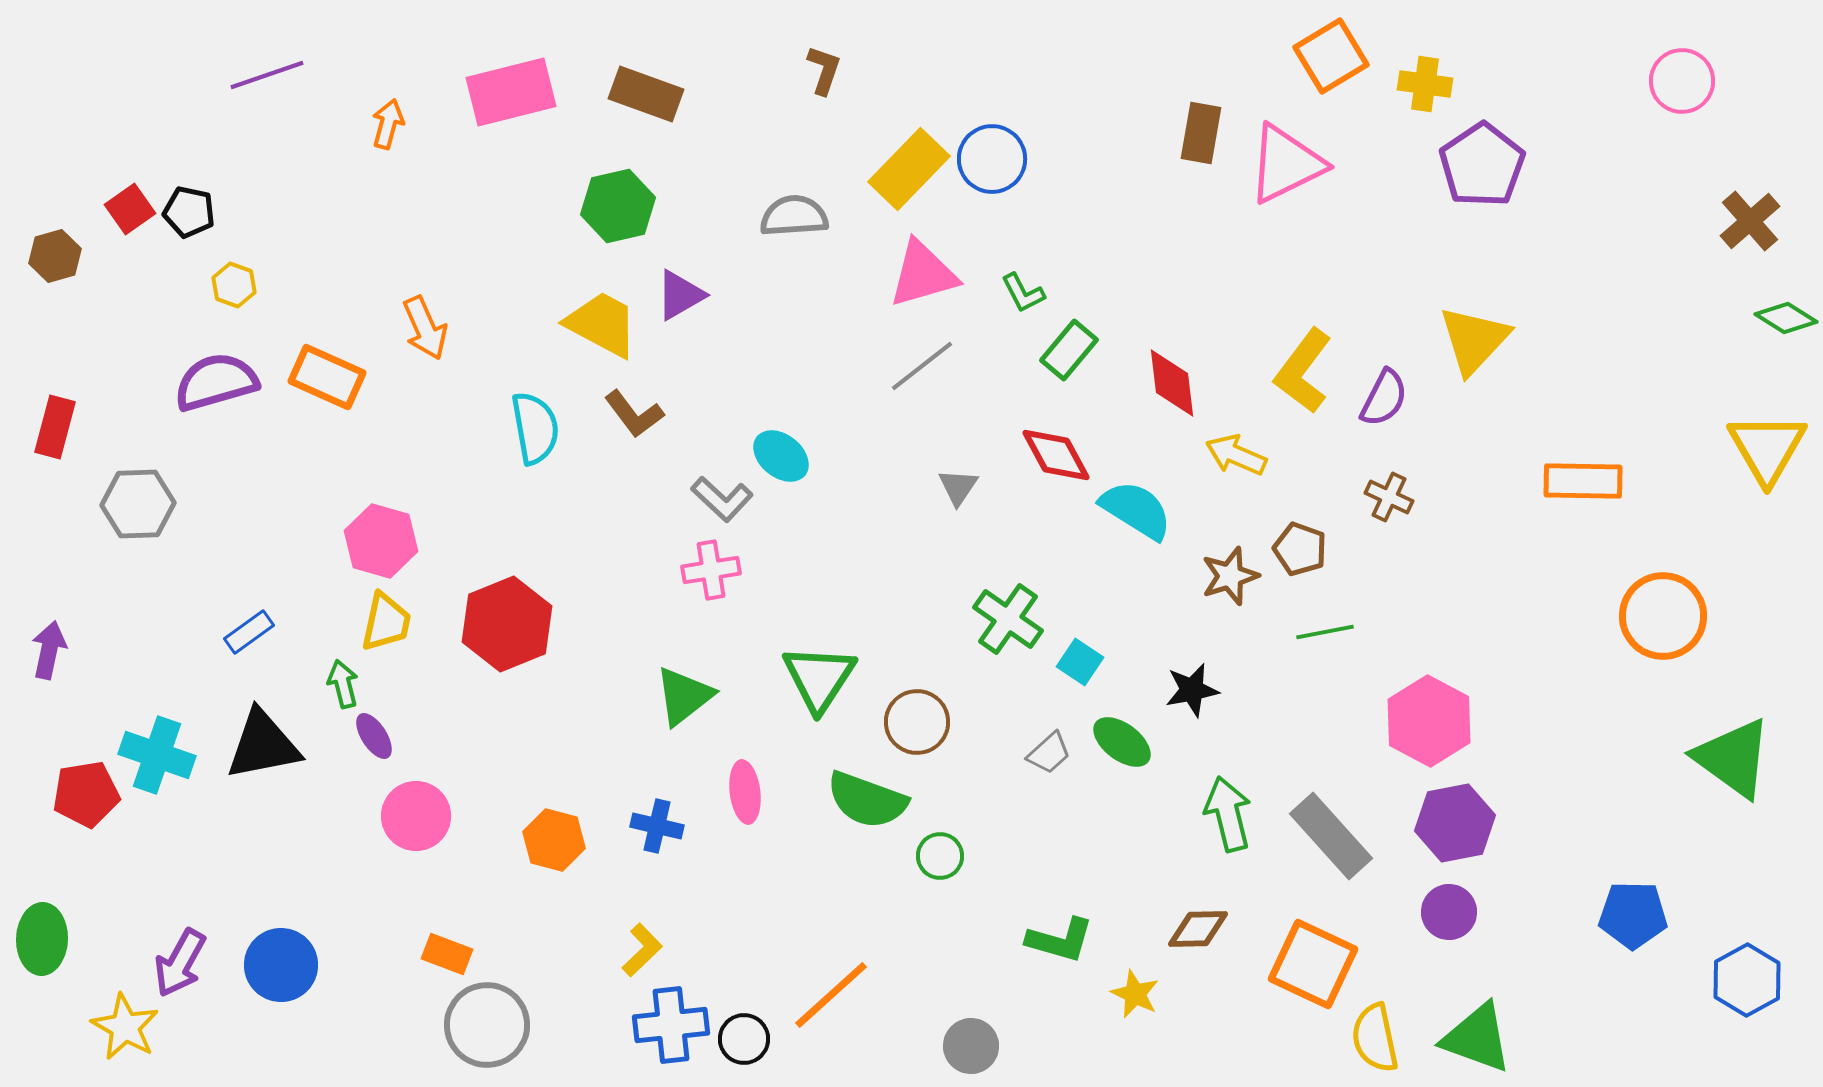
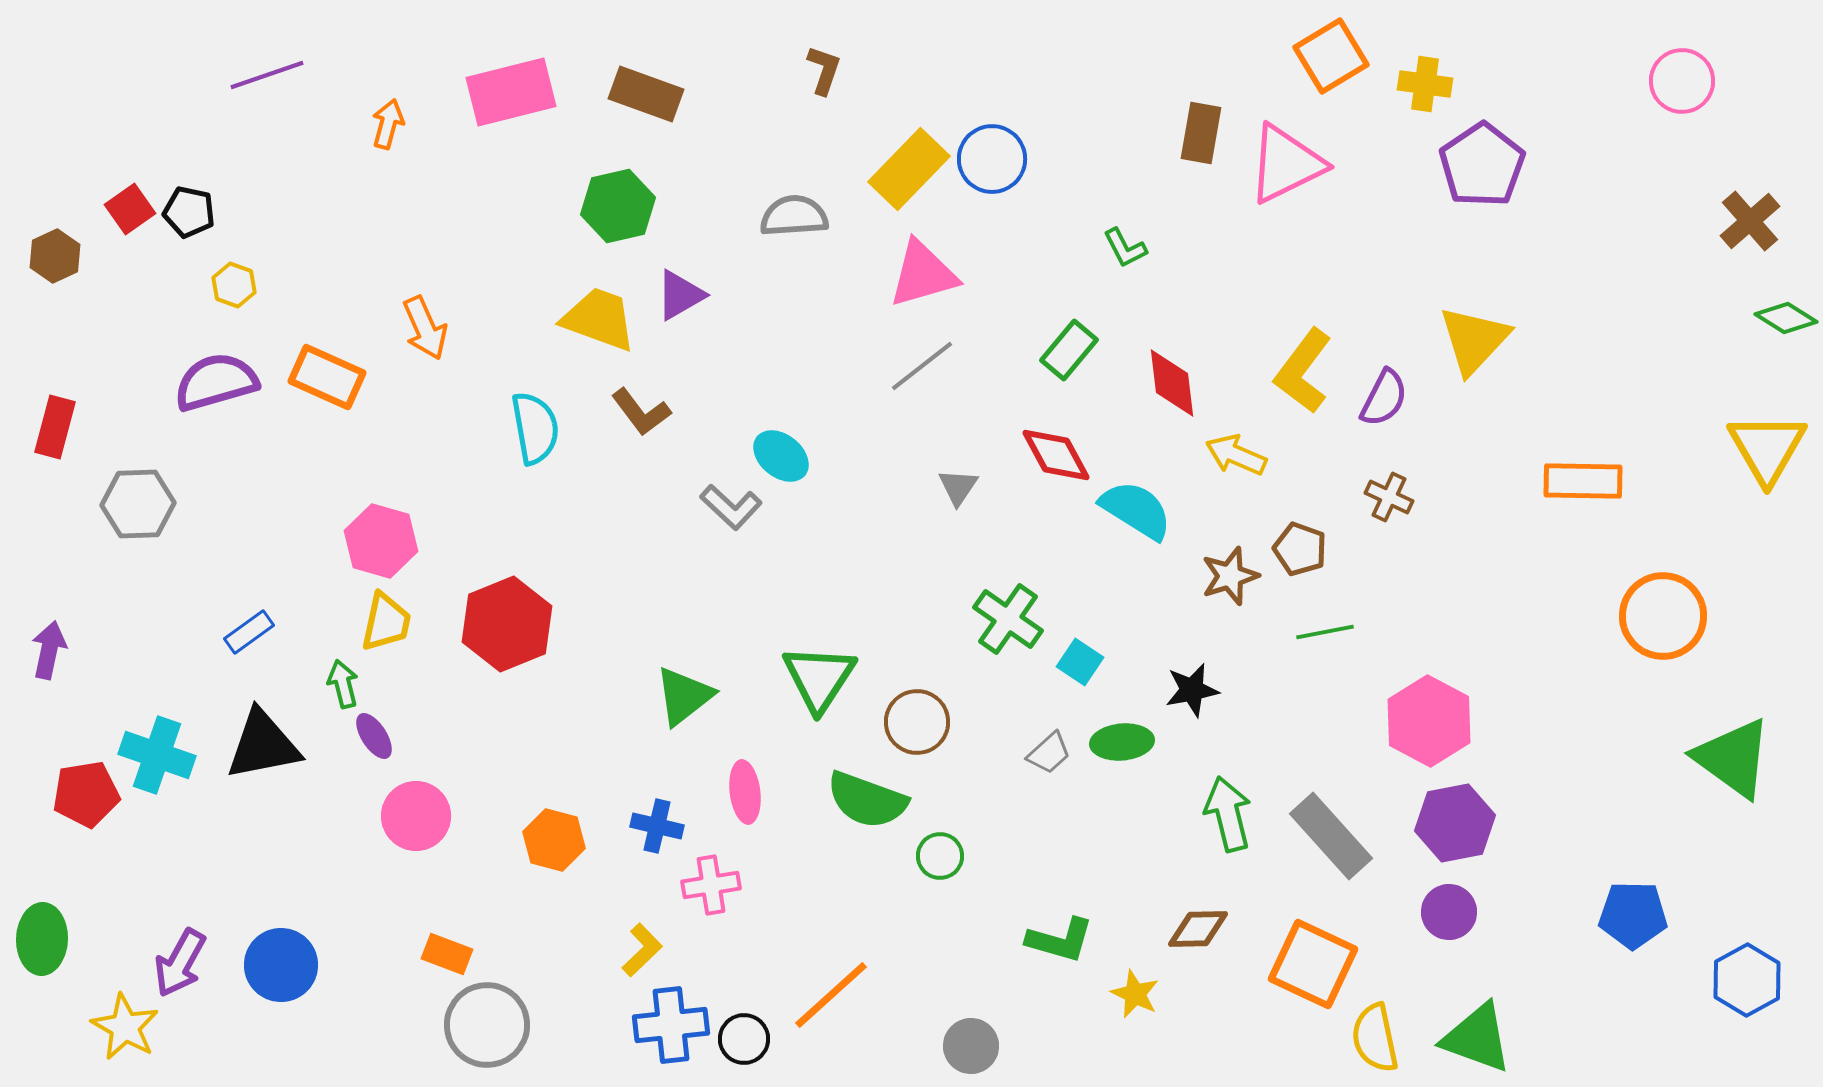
brown hexagon at (55, 256): rotated 9 degrees counterclockwise
green L-shape at (1023, 293): moved 102 px right, 45 px up
yellow trapezoid at (602, 324): moved 3 px left, 5 px up; rotated 8 degrees counterclockwise
brown L-shape at (634, 414): moved 7 px right, 2 px up
gray L-shape at (722, 499): moved 9 px right, 8 px down
pink cross at (711, 570): moved 315 px down
green ellipse at (1122, 742): rotated 42 degrees counterclockwise
